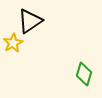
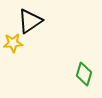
yellow star: rotated 24 degrees clockwise
